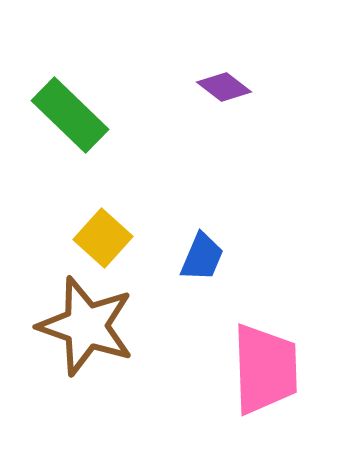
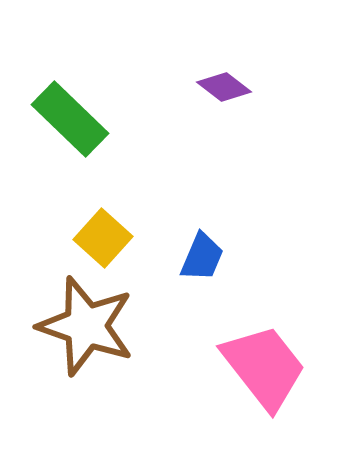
green rectangle: moved 4 px down
pink trapezoid: moved 1 px left, 2 px up; rotated 36 degrees counterclockwise
